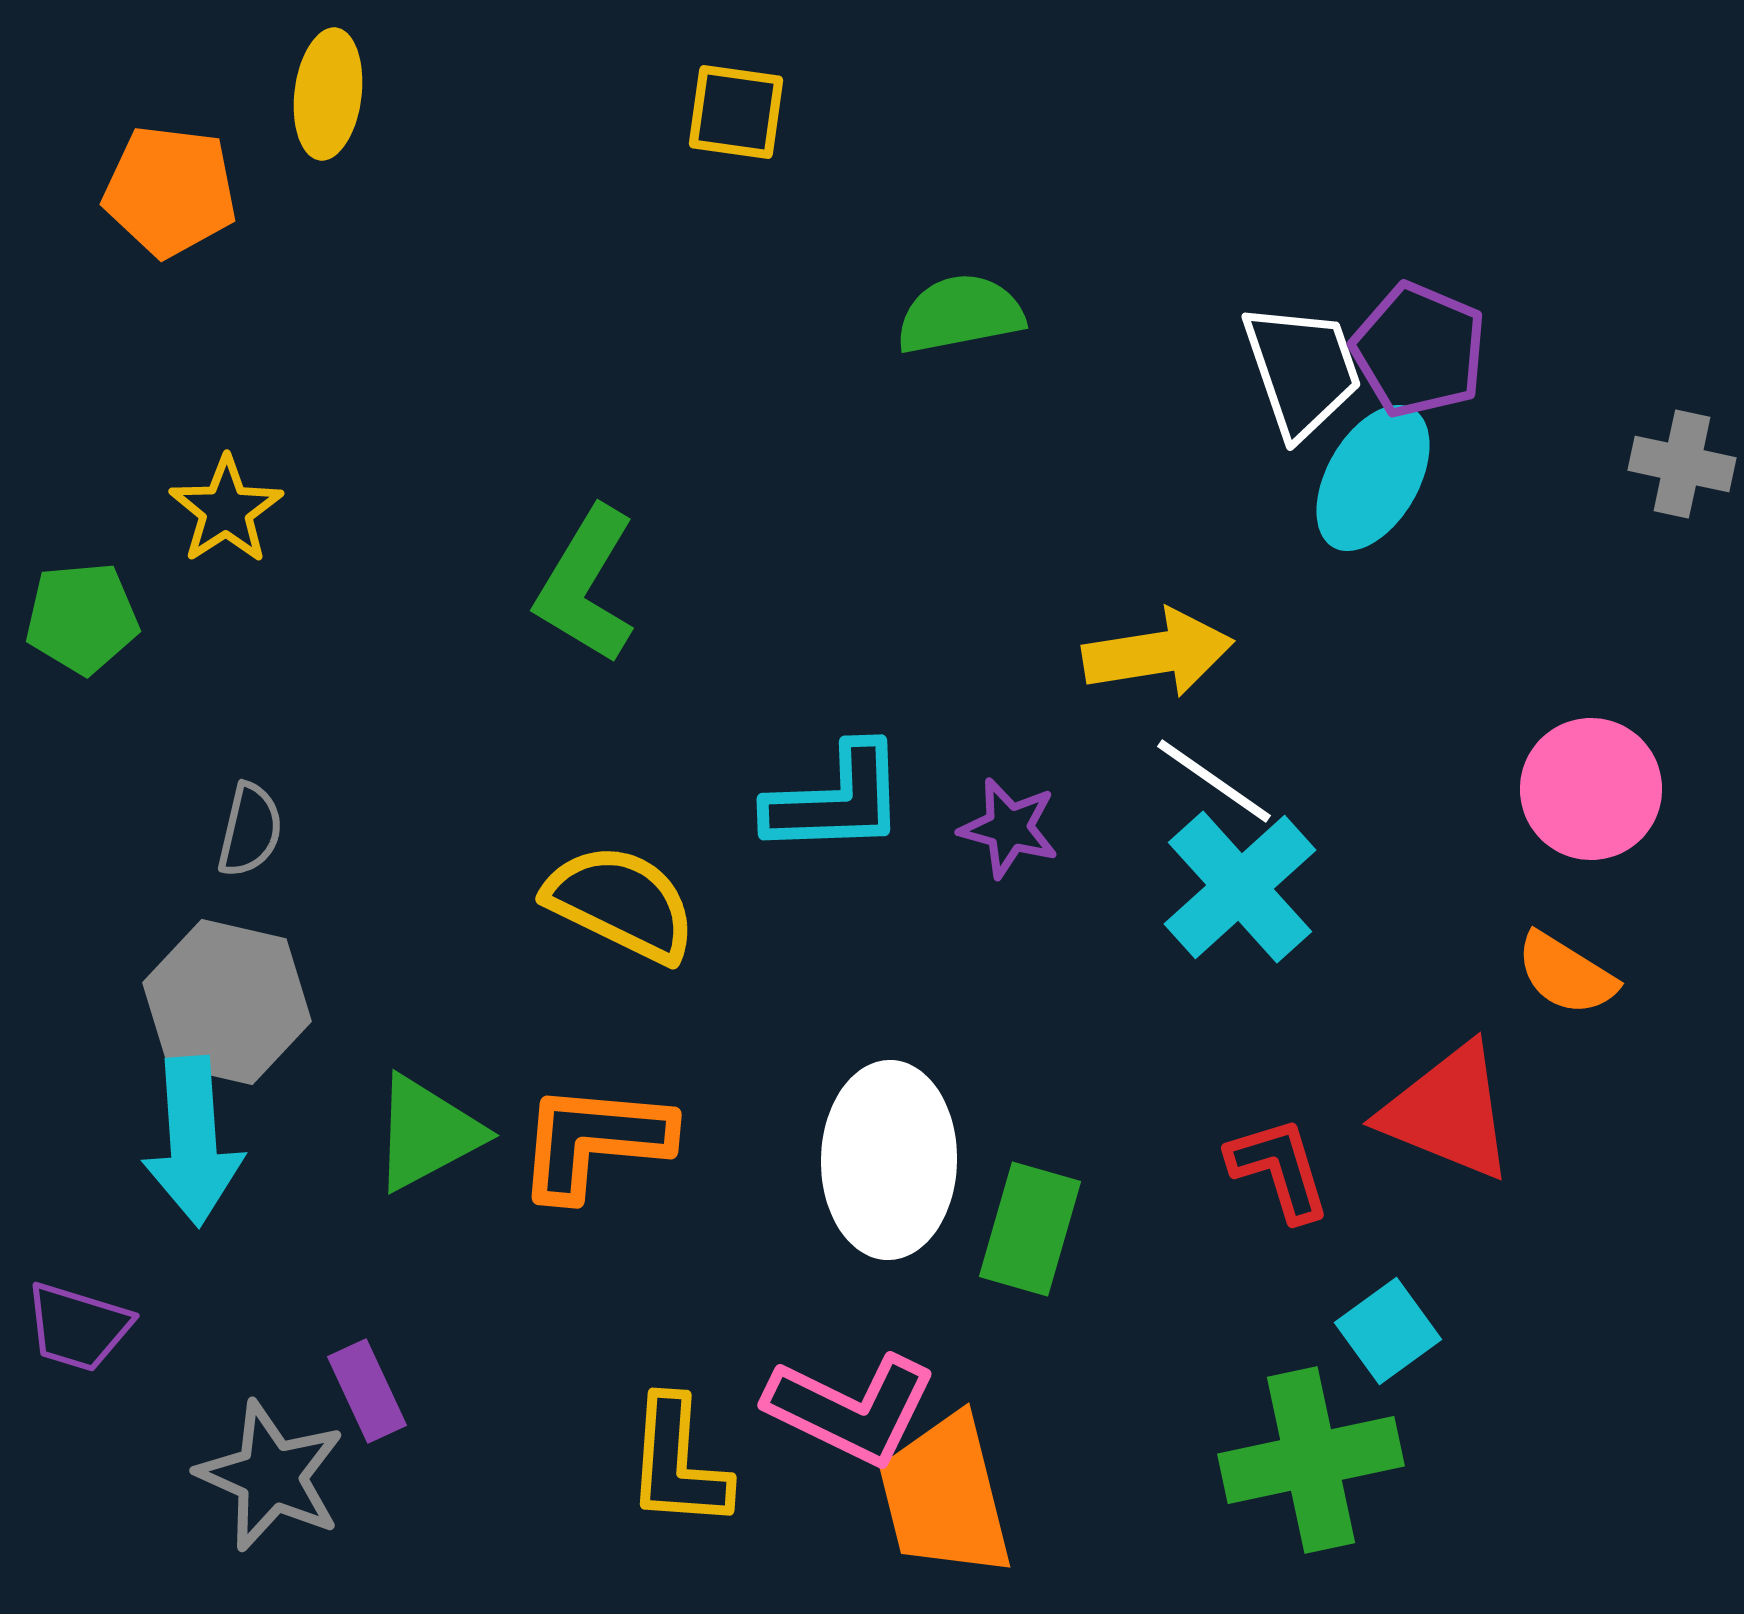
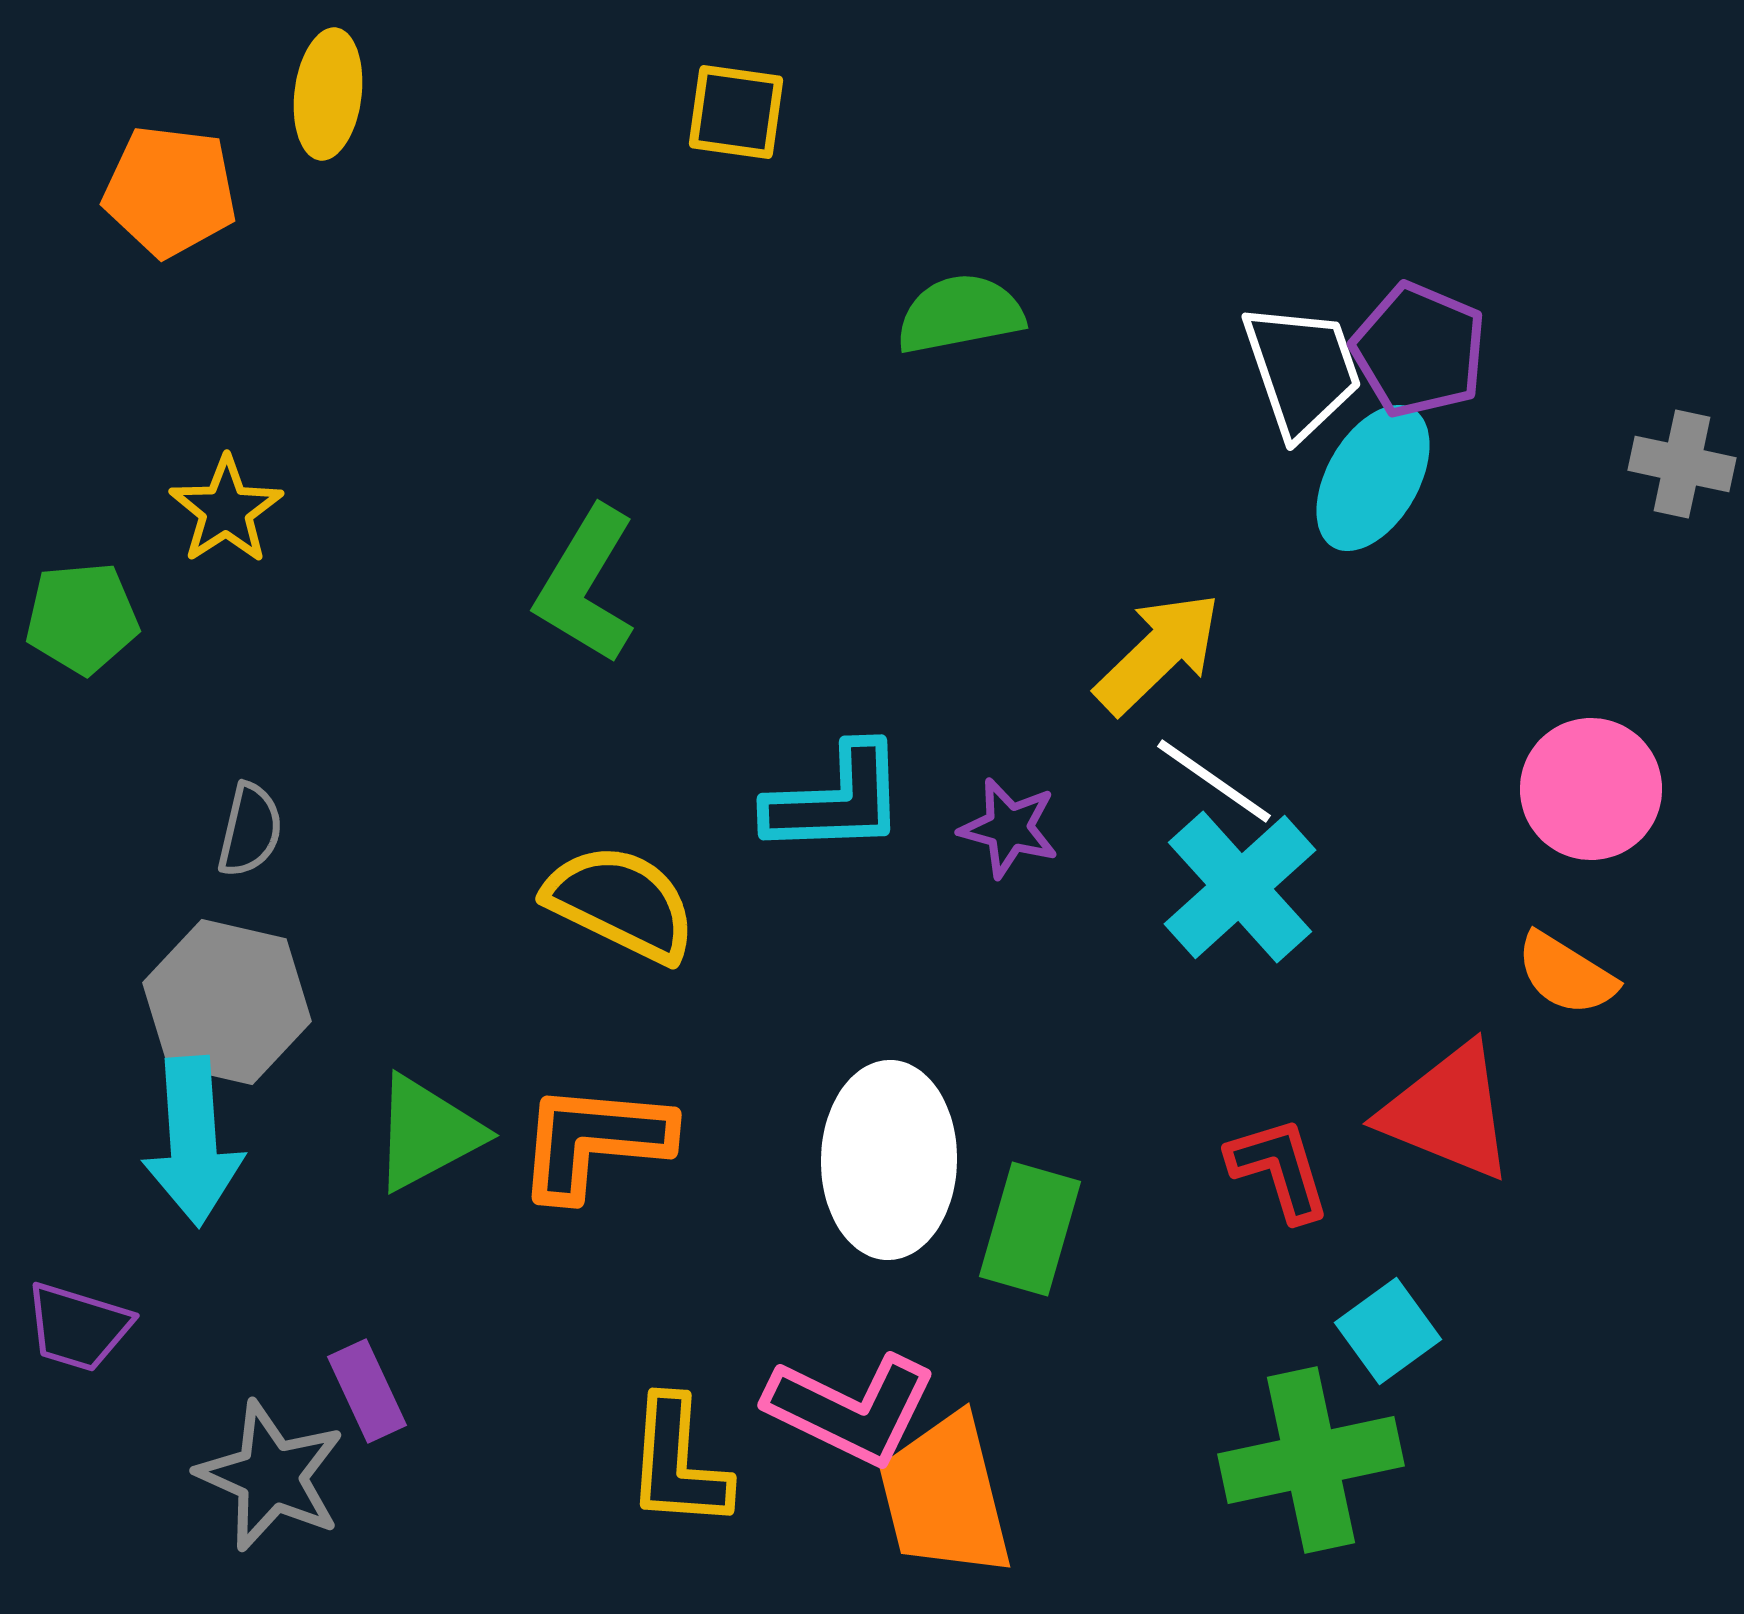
yellow arrow: rotated 35 degrees counterclockwise
